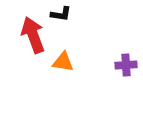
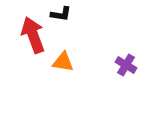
purple cross: rotated 35 degrees clockwise
